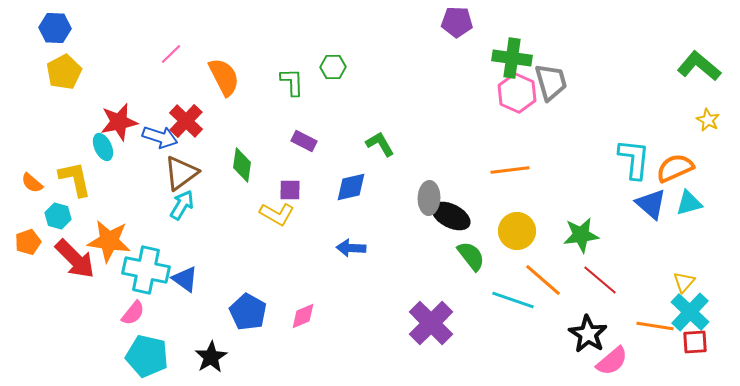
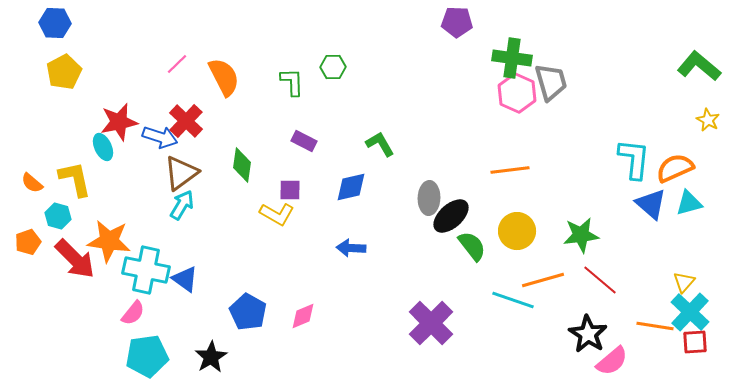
blue hexagon at (55, 28): moved 5 px up
pink line at (171, 54): moved 6 px right, 10 px down
black ellipse at (451, 216): rotated 69 degrees counterclockwise
green semicircle at (471, 256): moved 1 px right, 10 px up
orange line at (543, 280): rotated 57 degrees counterclockwise
cyan pentagon at (147, 356): rotated 21 degrees counterclockwise
